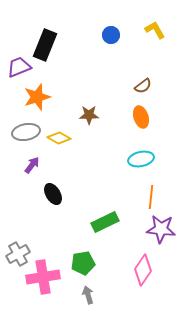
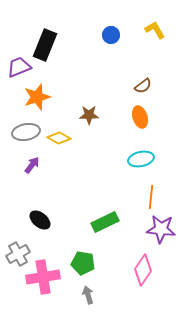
orange ellipse: moved 1 px left
black ellipse: moved 13 px left, 26 px down; rotated 20 degrees counterclockwise
green pentagon: rotated 20 degrees clockwise
